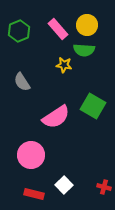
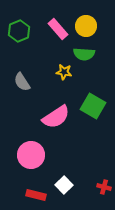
yellow circle: moved 1 px left, 1 px down
green semicircle: moved 4 px down
yellow star: moved 7 px down
red rectangle: moved 2 px right, 1 px down
